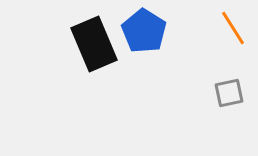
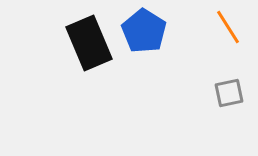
orange line: moved 5 px left, 1 px up
black rectangle: moved 5 px left, 1 px up
